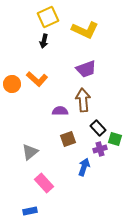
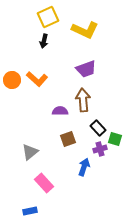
orange circle: moved 4 px up
